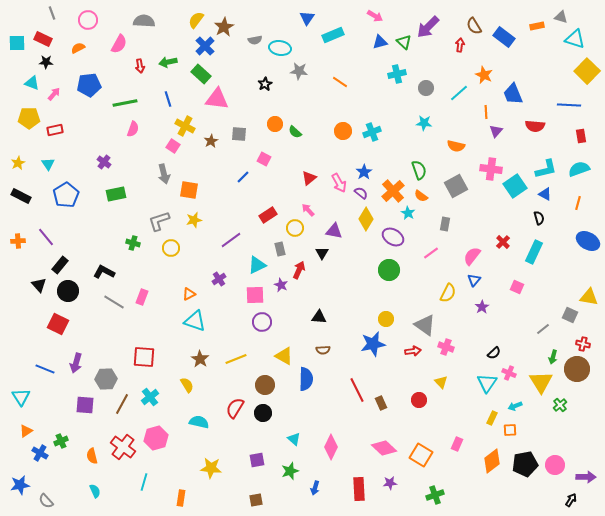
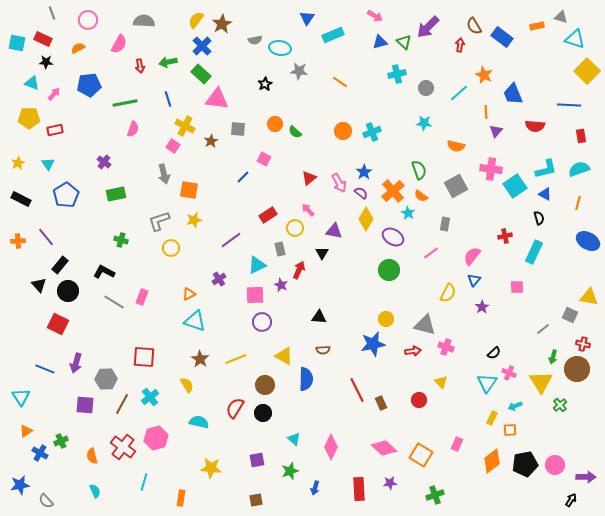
brown star at (224, 27): moved 2 px left, 3 px up
blue rectangle at (504, 37): moved 2 px left
cyan square at (17, 43): rotated 12 degrees clockwise
blue cross at (205, 46): moved 3 px left
gray square at (239, 134): moved 1 px left, 5 px up
black rectangle at (21, 196): moved 3 px down
red cross at (503, 242): moved 2 px right, 6 px up; rotated 32 degrees clockwise
green cross at (133, 243): moved 12 px left, 3 px up
pink square at (517, 287): rotated 24 degrees counterclockwise
gray triangle at (425, 325): rotated 20 degrees counterclockwise
